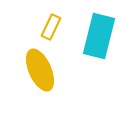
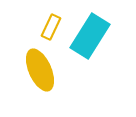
cyan rectangle: moved 9 px left; rotated 18 degrees clockwise
